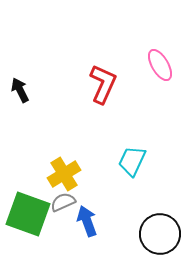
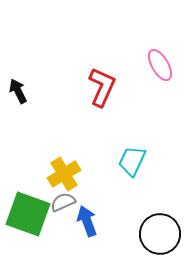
red L-shape: moved 1 px left, 3 px down
black arrow: moved 2 px left, 1 px down
